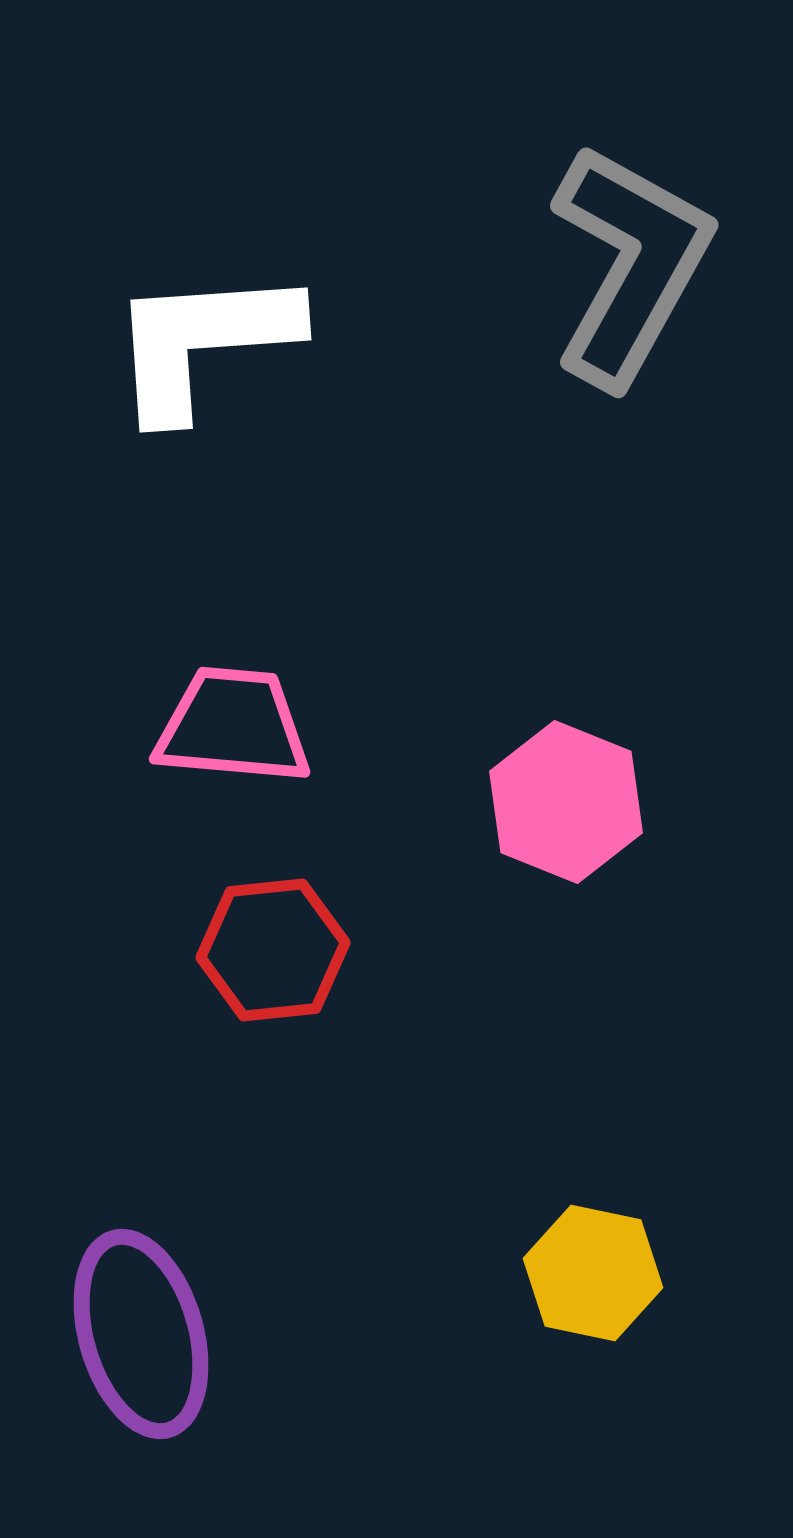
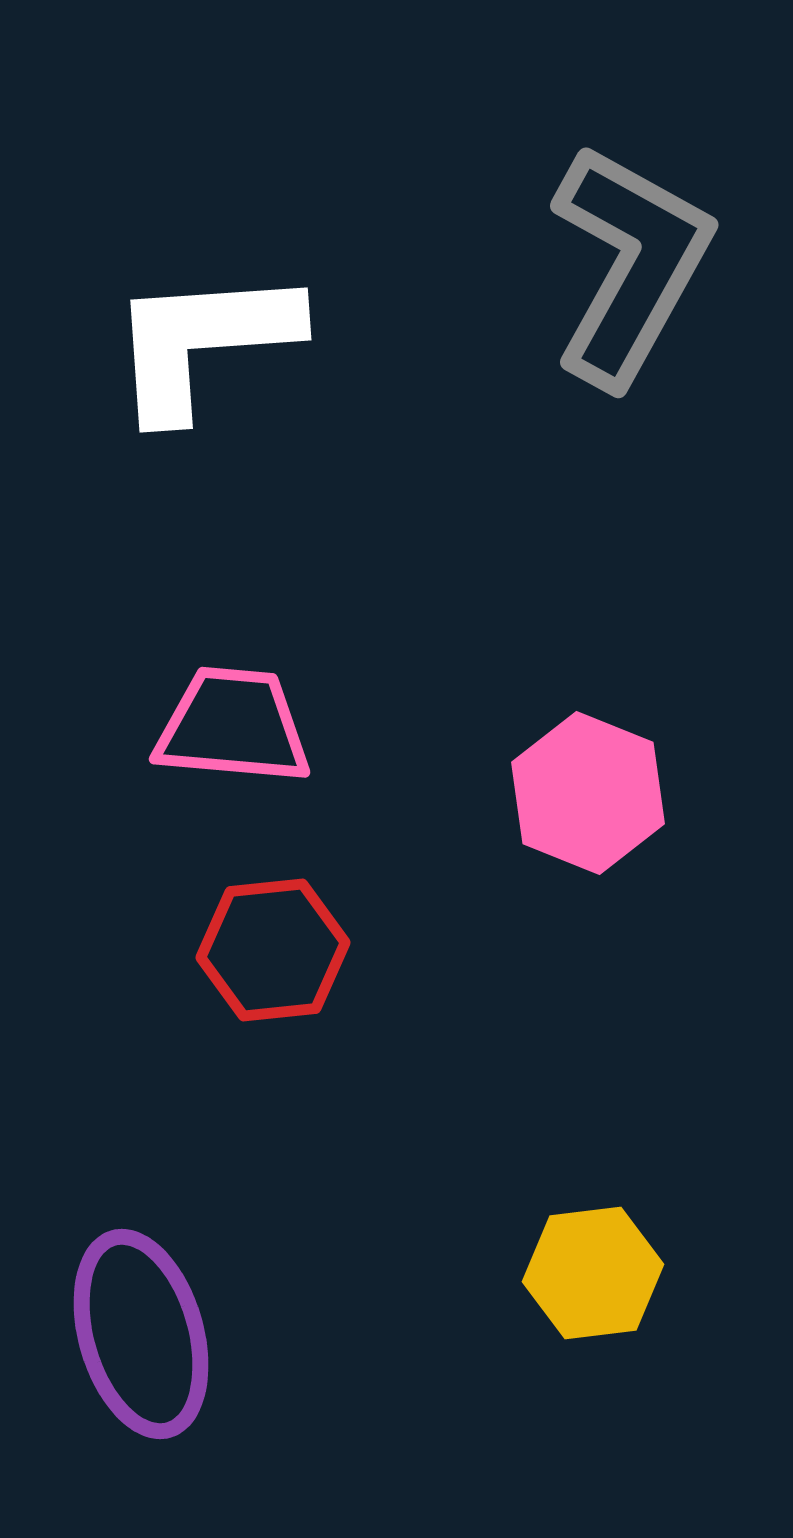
pink hexagon: moved 22 px right, 9 px up
yellow hexagon: rotated 19 degrees counterclockwise
